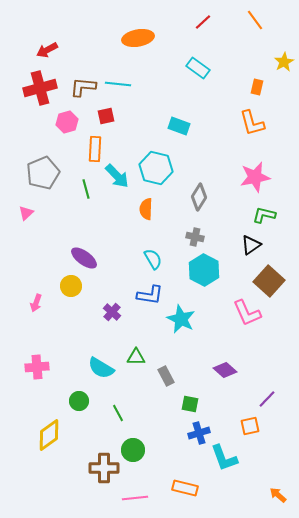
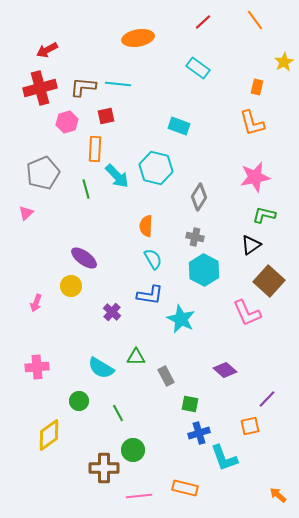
orange semicircle at (146, 209): moved 17 px down
pink line at (135, 498): moved 4 px right, 2 px up
